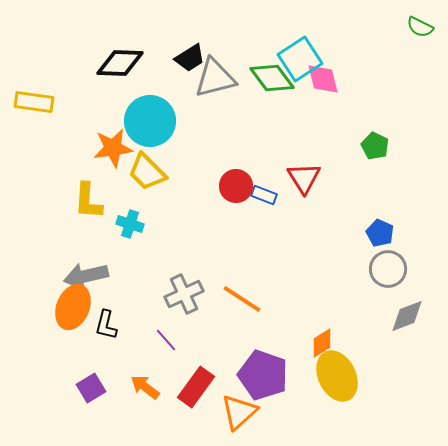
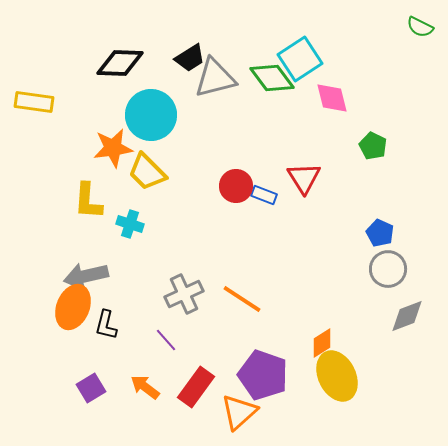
pink diamond: moved 9 px right, 19 px down
cyan circle: moved 1 px right, 6 px up
green pentagon: moved 2 px left
